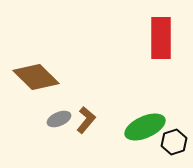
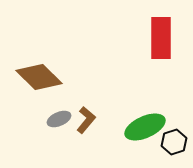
brown diamond: moved 3 px right
